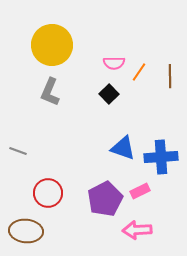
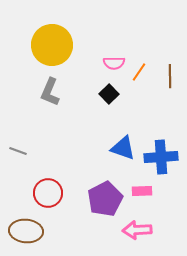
pink rectangle: moved 2 px right; rotated 24 degrees clockwise
